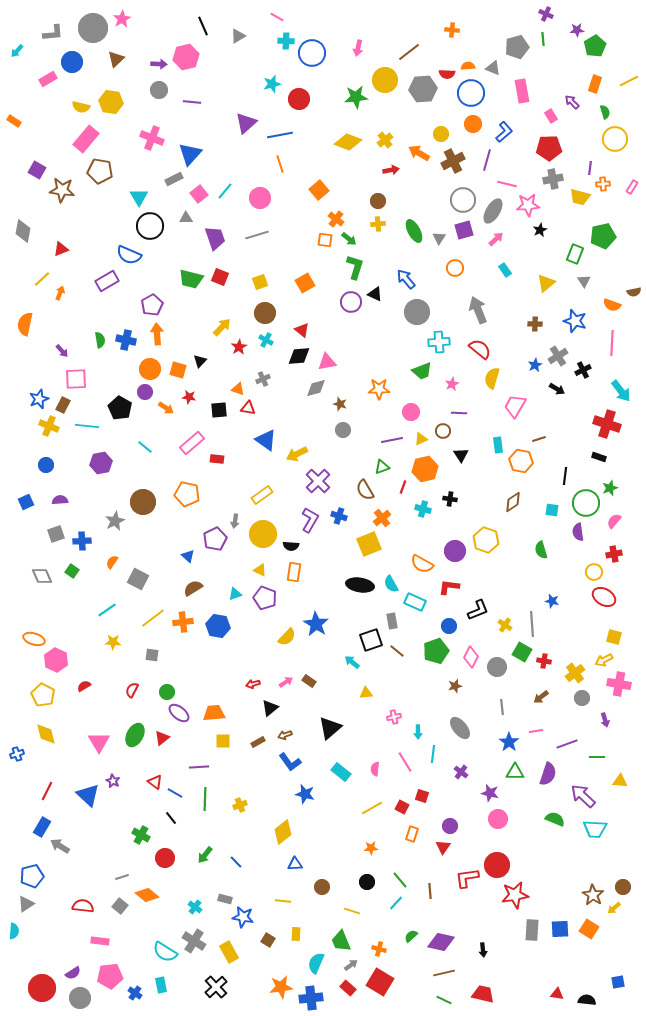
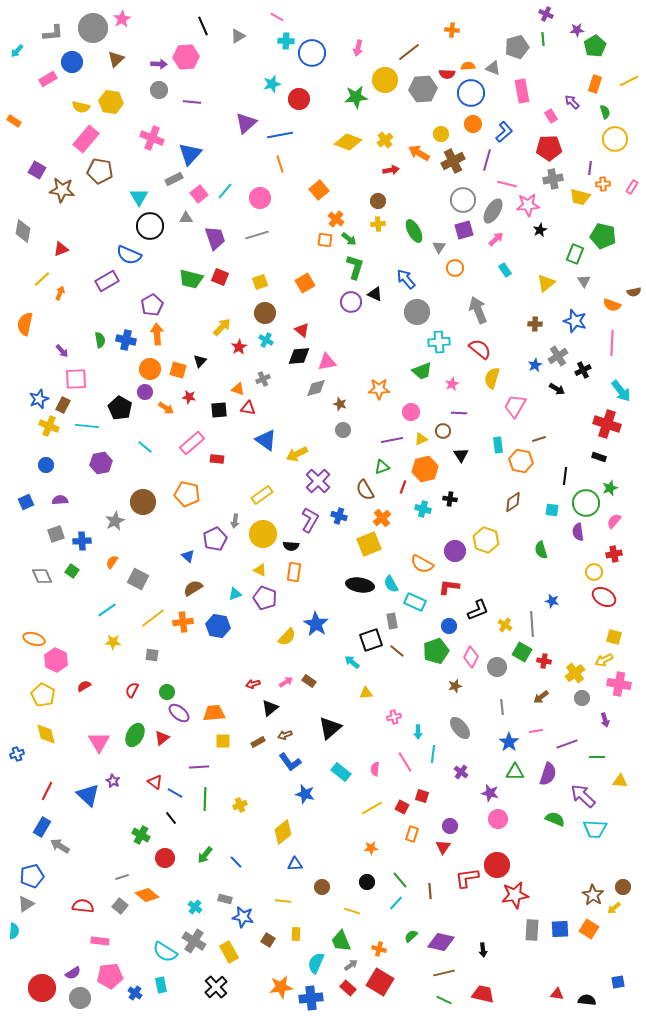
pink hexagon at (186, 57): rotated 10 degrees clockwise
green pentagon at (603, 236): rotated 25 degrees clockwise
gray triangle at (439, 238): moved 9 px down
